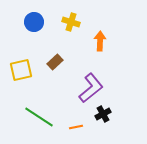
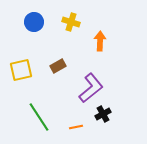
brown rectangle: moved 3 px right, 4 px down; rotated 14 degrees clockwise
green line: rotated 24 degrees clockwise
